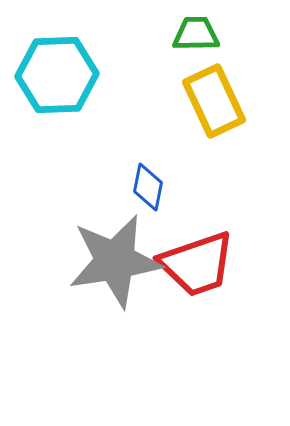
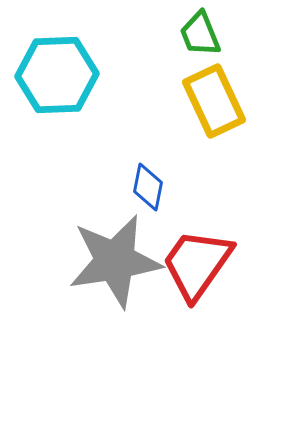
green trapezoid: moved 4 px right; rotated 111 degrees counterclockwise
red trapezoid: rotated 144 degrees clockwise
